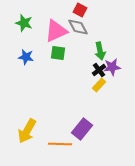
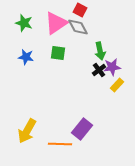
pink triangle: moved 8 px up; rotated 10 degrees counterclockwise
yellow rectangle: moved 18 px right
